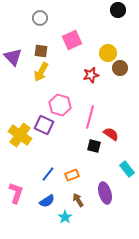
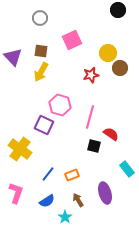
yellow cross: moved 14 px down
